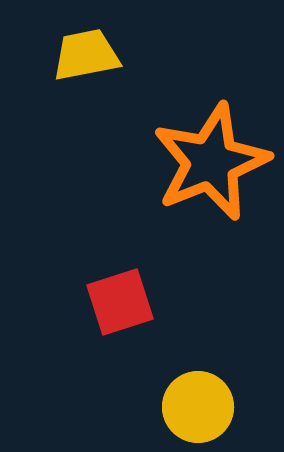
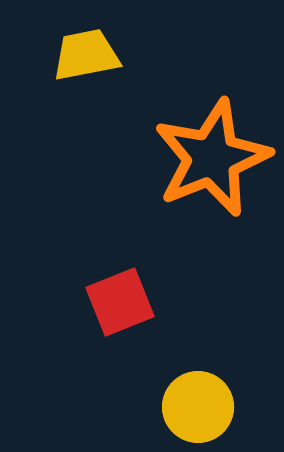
orange star: moved 1 px right, 4 px up
red square: rotated 4 degrees counterclockwise
